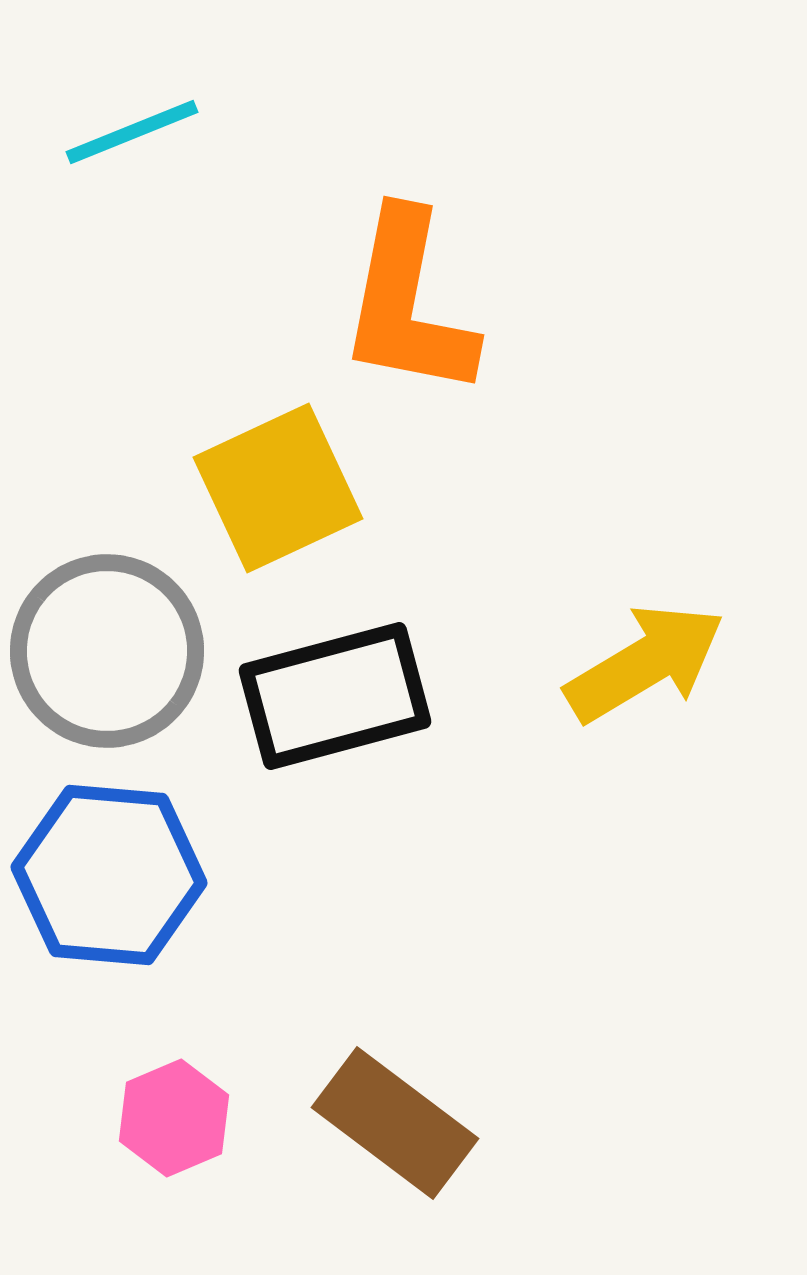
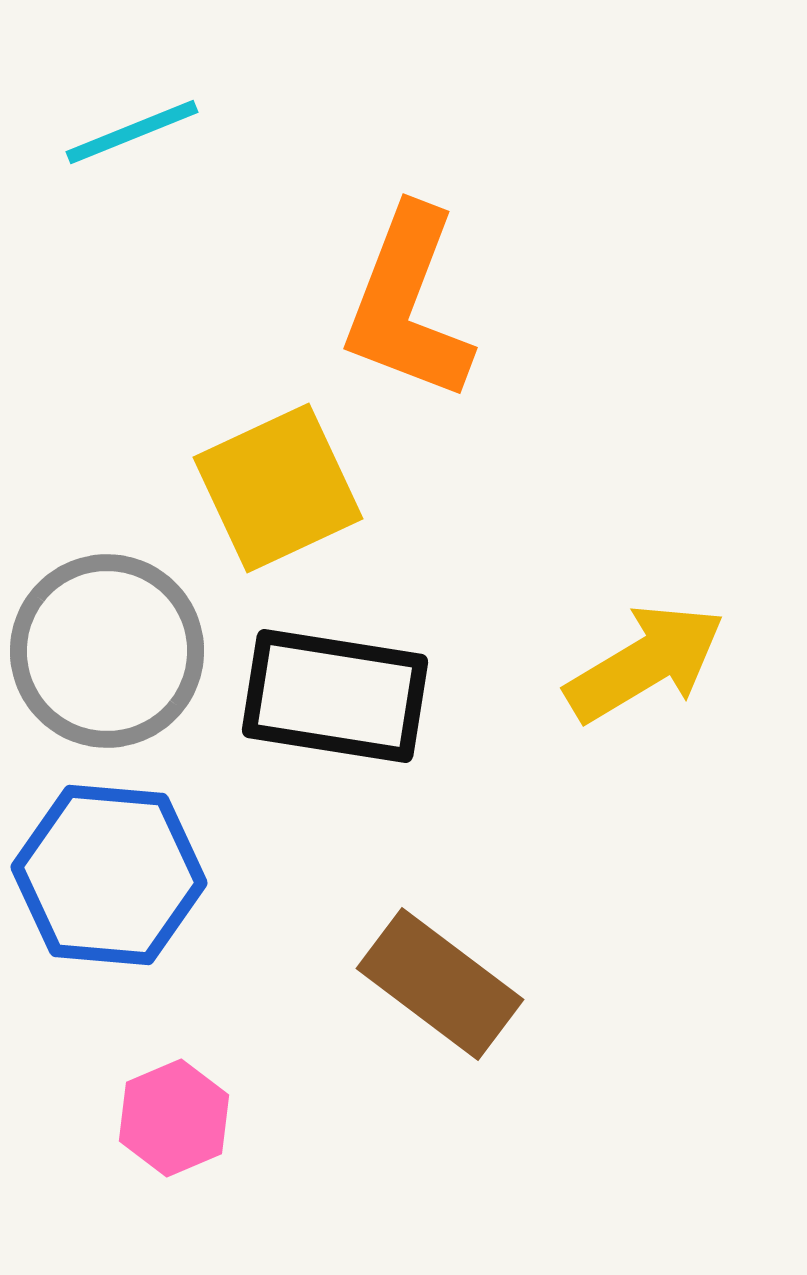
orange L-shape: rotated 10 degrees clockwise
black rectangle: rotated 24 degrees clockwise
brown rectangle: moved 45 px right, 139 px up
